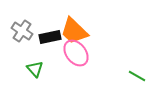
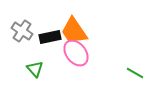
orange trapezoid: rotated 12 degrees clockwise
green line: moved 2 px left, 3 px up
